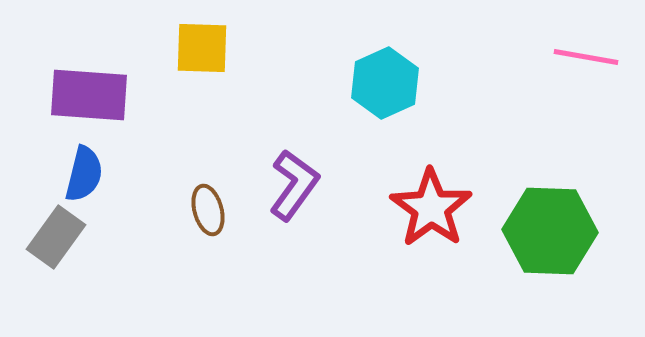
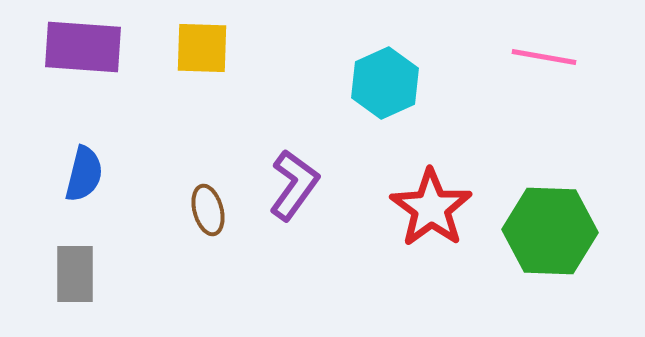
pink line: moved 42 px left
purple rectangle: moved 6 px left, 48 px up
gray rectangle: moved 19 px right, 37 px down; rotated 36 degrees counterclockwise
